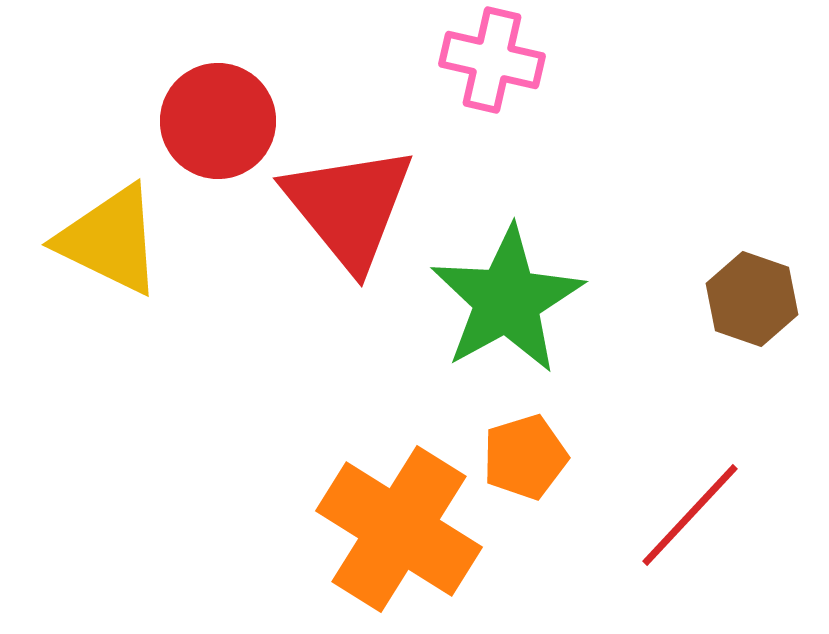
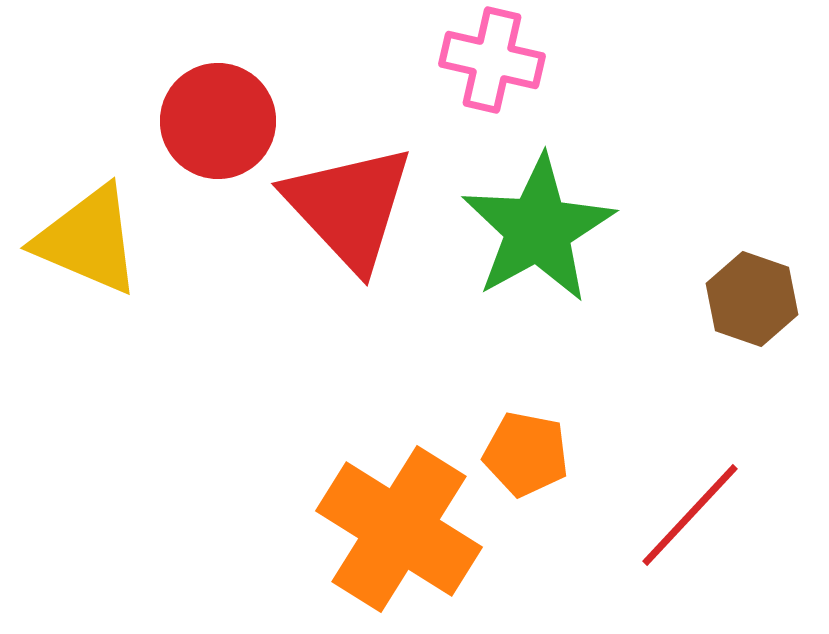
red triangle: rotated 4 degrees counterclockwise
yellow triangle: moved 22 px left; rotated 3 degrees counterclockwise
green star: moved 31 px right, 71 px up
orange pentagon: moved 1 px right, 3 px up; rotated 28 degrees clockwise
